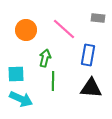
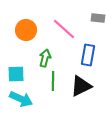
black triangle: moved 10 px left, 2 px up; rotated 30 degrees counterclockwise
